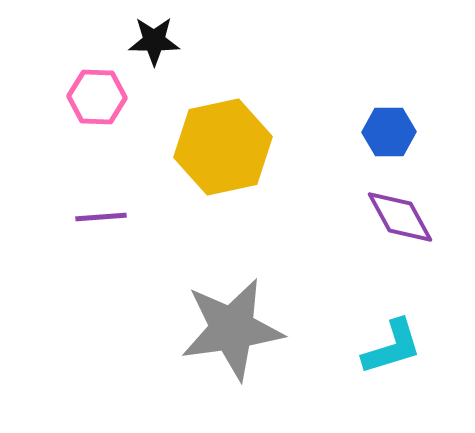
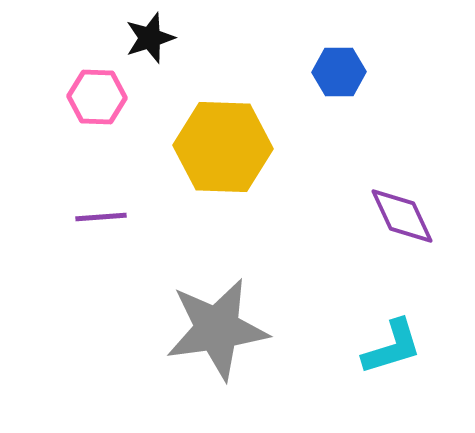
black star: moved 4 px left, 3 px up; rotated 18 degrees counterclockwise
blue hexagon: moved 50 px left, 60 px up
yellow hexagon: rotated 14 degrees clockwise
purple diamond: moved 2 px right, 1 px up; rotated 4 degrees clockwise
gray star: moved 15 px left
